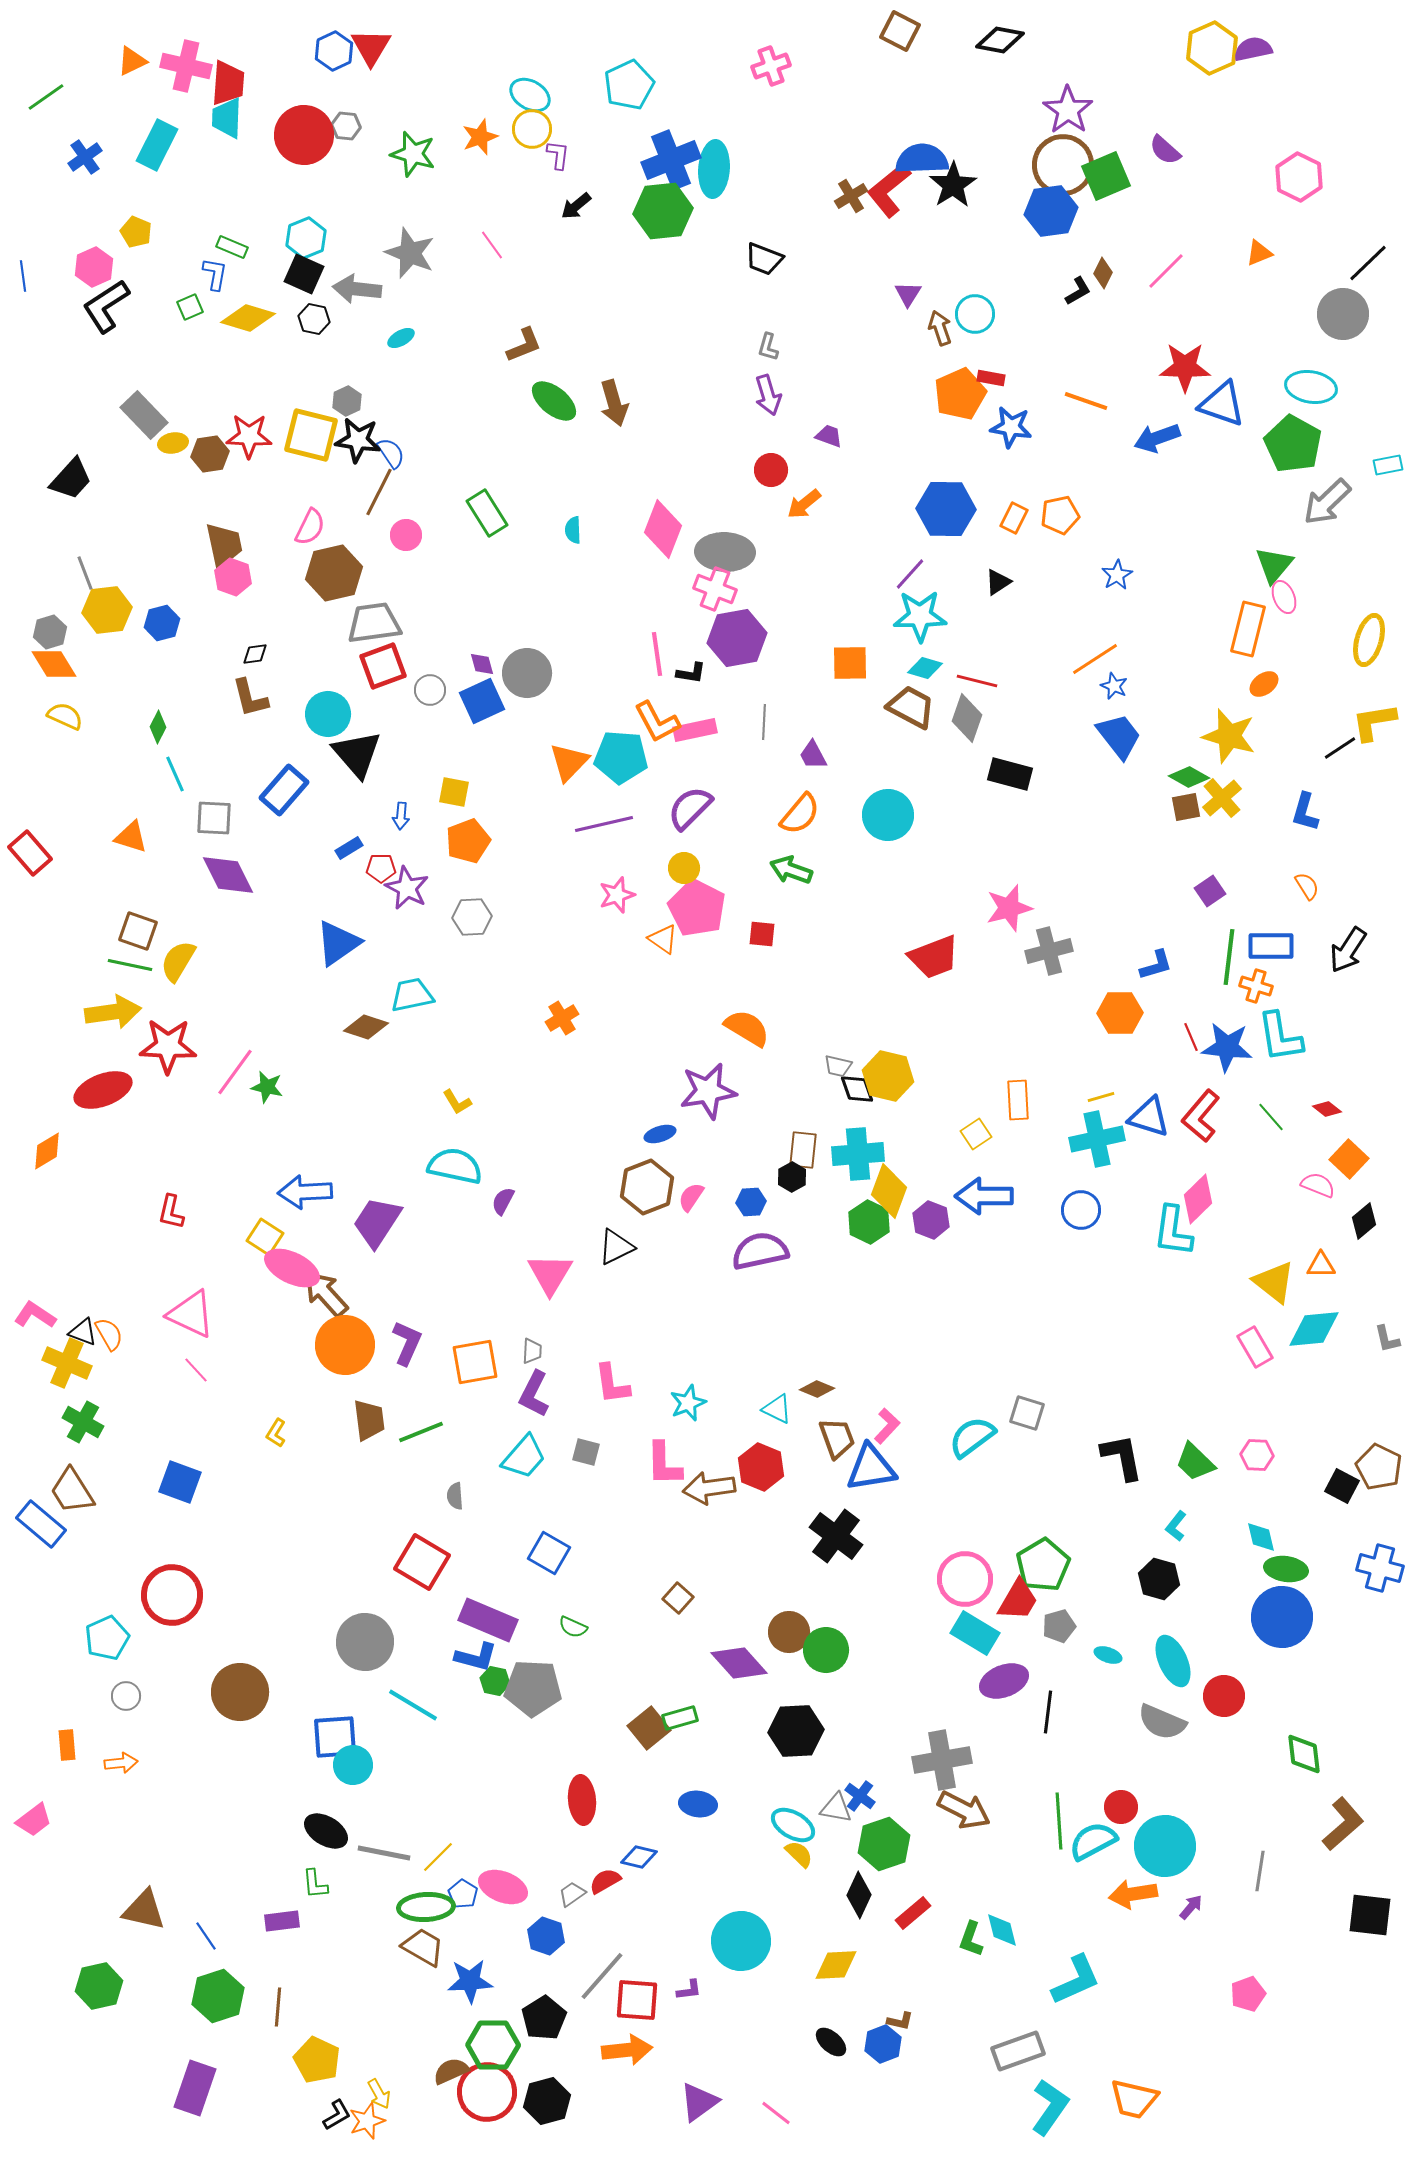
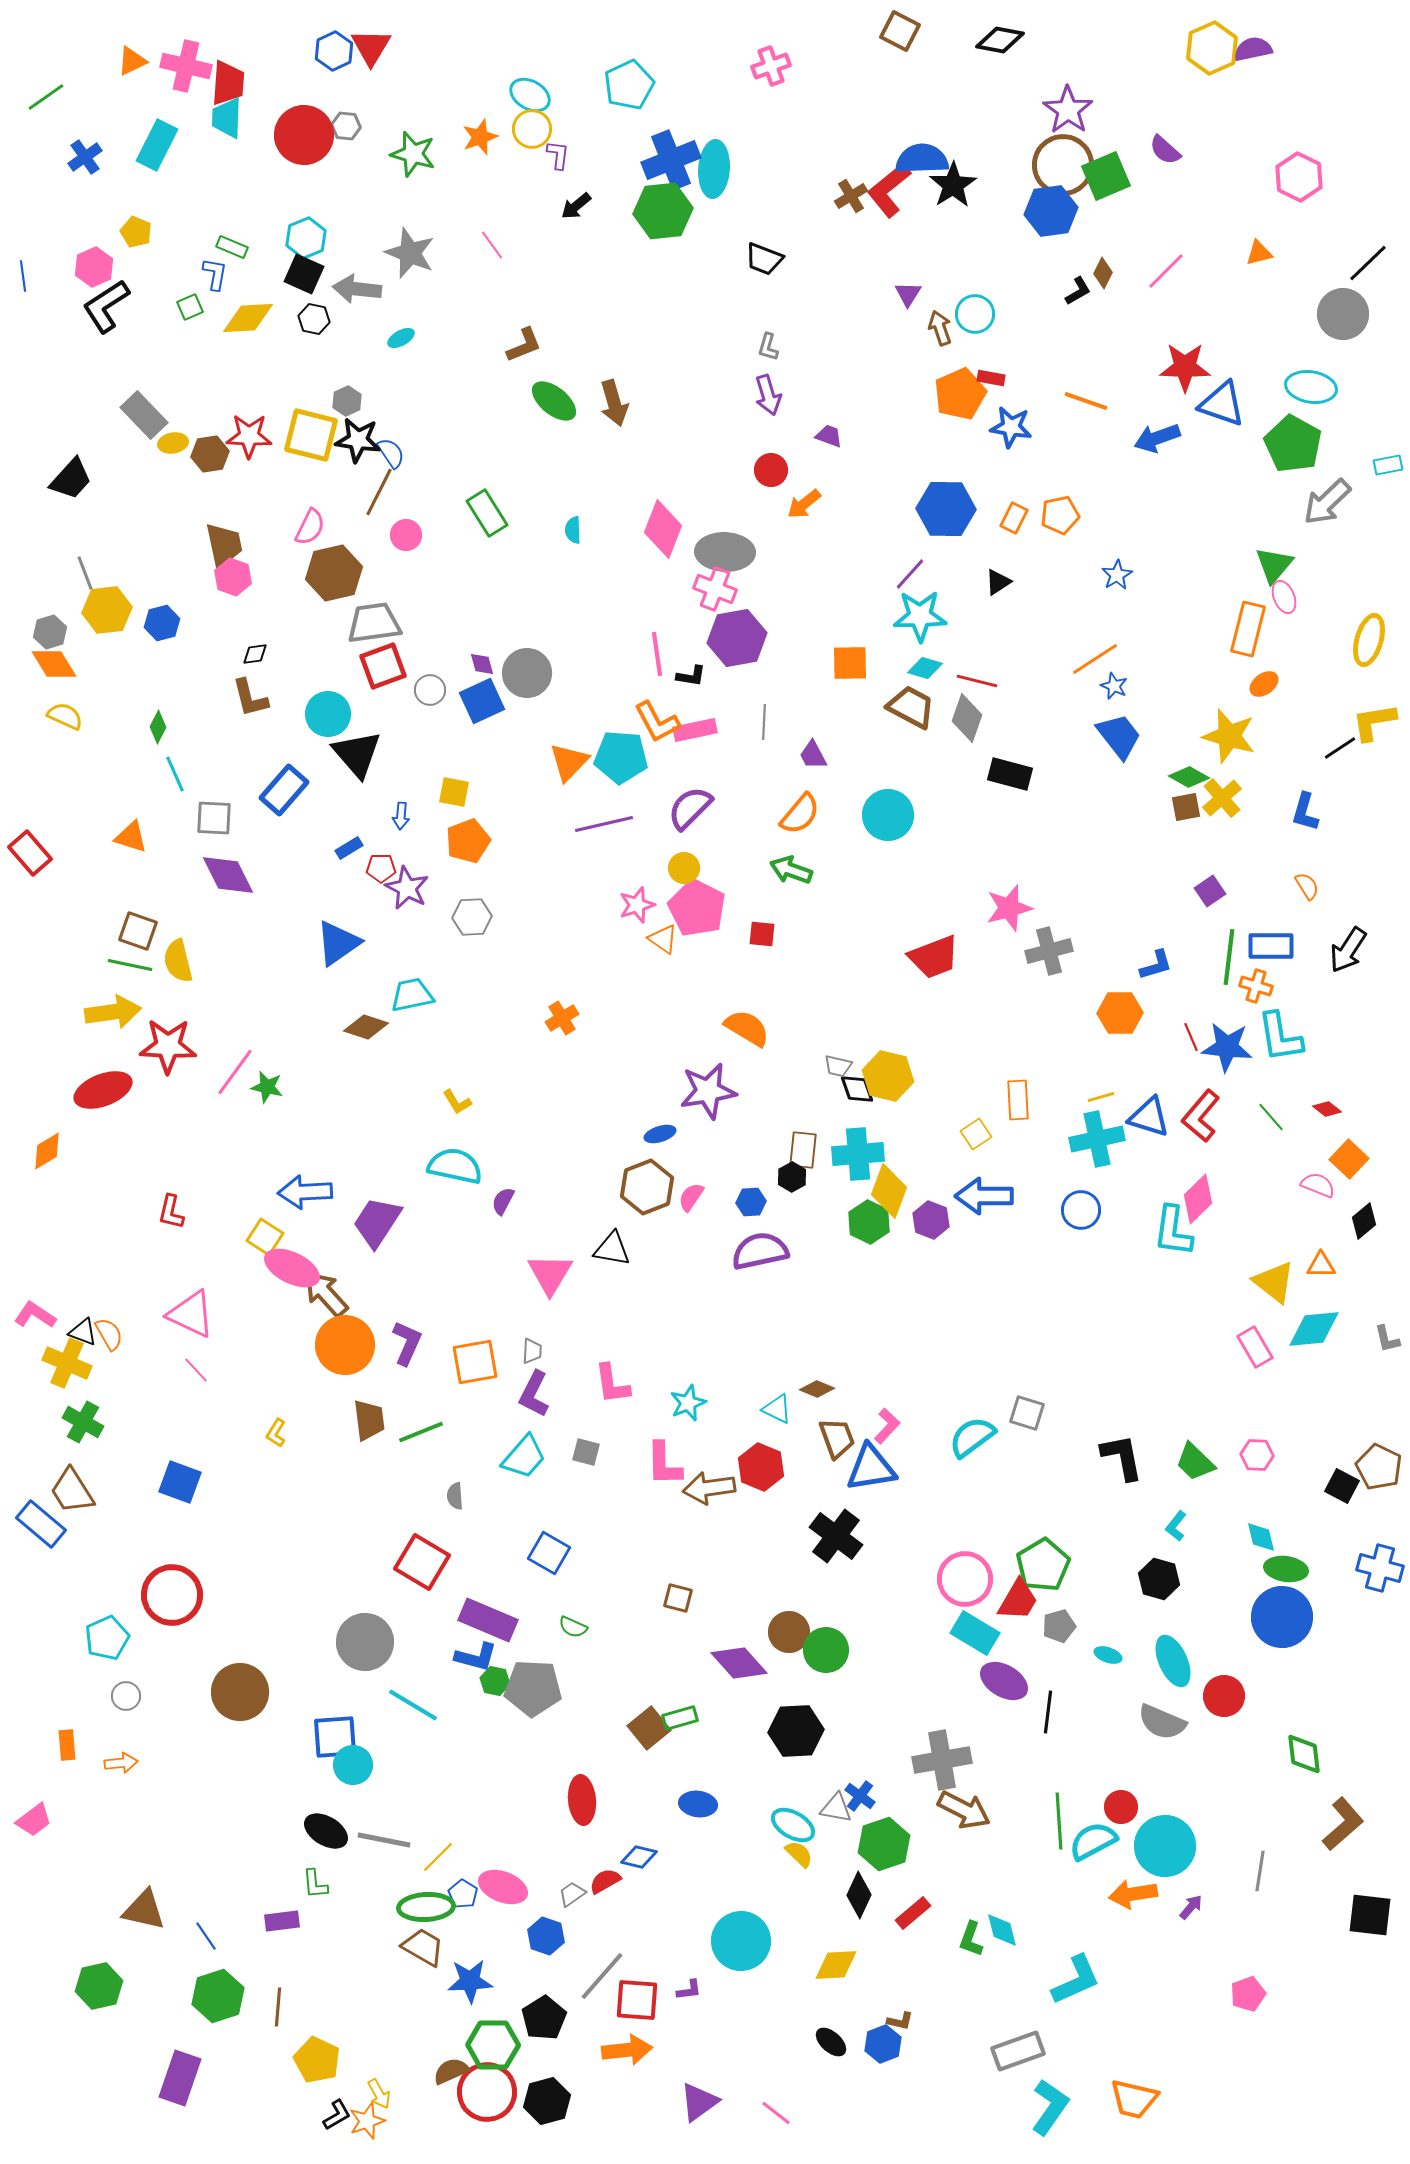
orange triangle at (1259, 253): rotated 8 degrees clockwise
yellow diamond at (248, 318): rotated 20 degrees counterclockwise
black L-shape at (691, 673): moved 3 px down
pink star at (617, 895): moved 20 px right, 10 px down
yellow semicircle at (178, 961): rotated 45 degrees counterclockwise
black triangle at (616, 1247): moved 4 px left, 2 px down; rotated 36 degrees clockwise
brown square at (678, 1598): rotated 28 degrees counterclockwise
purple ellipse at (1004, 1681): rotated 51 degrees clockwise
gray line at (384, 1853): moved 13 px up
purple rectangle at (195, 2088): moved 15 px left, 10 px up
